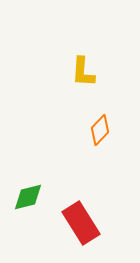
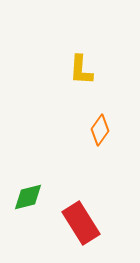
yellow L-shape: moved 2 px left, 2 px up
orange diamond: rotated 8 degrees counterclockwise
